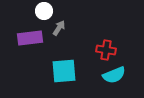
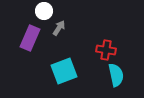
purple rectangle: rotated 60 degrees counterclockwise
cyan square: rotated 16 degrees counterclockwise
cyan semicircle: moved 2 px right; rotated 80 degrees counterclockwise
